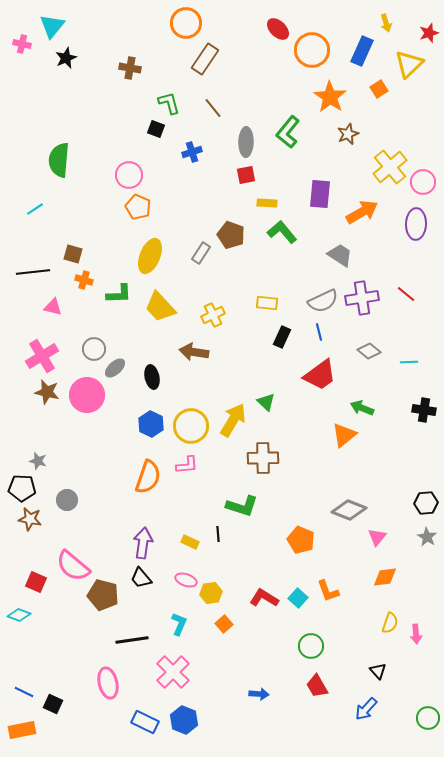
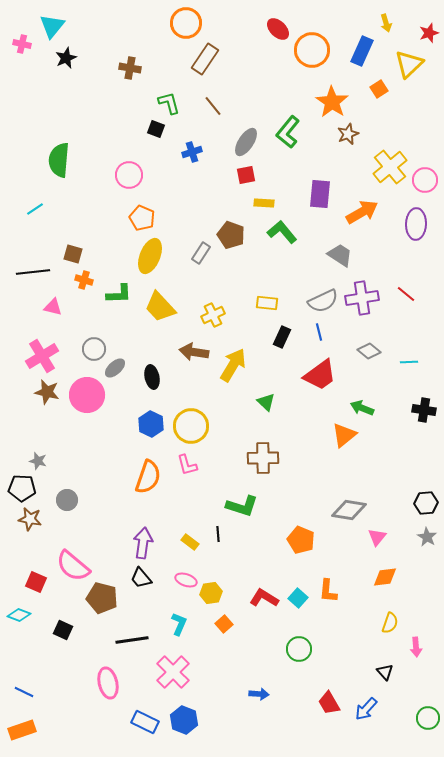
orange star at (330, 97): moved 2 px right, 5 px down
brown line at (213, 108): moved 2 px up
gray ellipse at (246, 142): rotated 32 degrees clockwise
pink circle at (423, 182): moved 2 px right, 2 px up
yellow rectangle at (267, 203): moved 3 px left
orange pentagon at (138, 207): moved 4 px right, 11 px down
yellow arrow at (233, 420): moved 55 px up
pink L-shape at (187, 465): rotated 80 degrees clockwise
gray diamond at (349, 510): rotated 12 degrees counterclockwise
yellow rectangle at (190, 542): rotated 12 degrees clockwise
orange L-shape at (328, 591): rotated 25 degrees clockwise
brown pentagon at (103, 595): moved 1 px left, 3 px down
pink arrow at (416, 634): moved 13 px down
green circle at (311, 646): moved 12 px left, 3 px down
black triangle at (378, 671): moved 7 px right, 1 px down
red trapezoid at (317, 686): moved 12 px right, 17 px down
black square at (53, 704): moved 10 px right, 74 px up
orange rectangle at (22, 730): rotated 8 degrees counterclockwise
